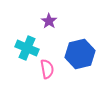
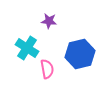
purple star: rotated 28 degrees counterclockwise
cyan cross: rotated 10 degrees clockwise
